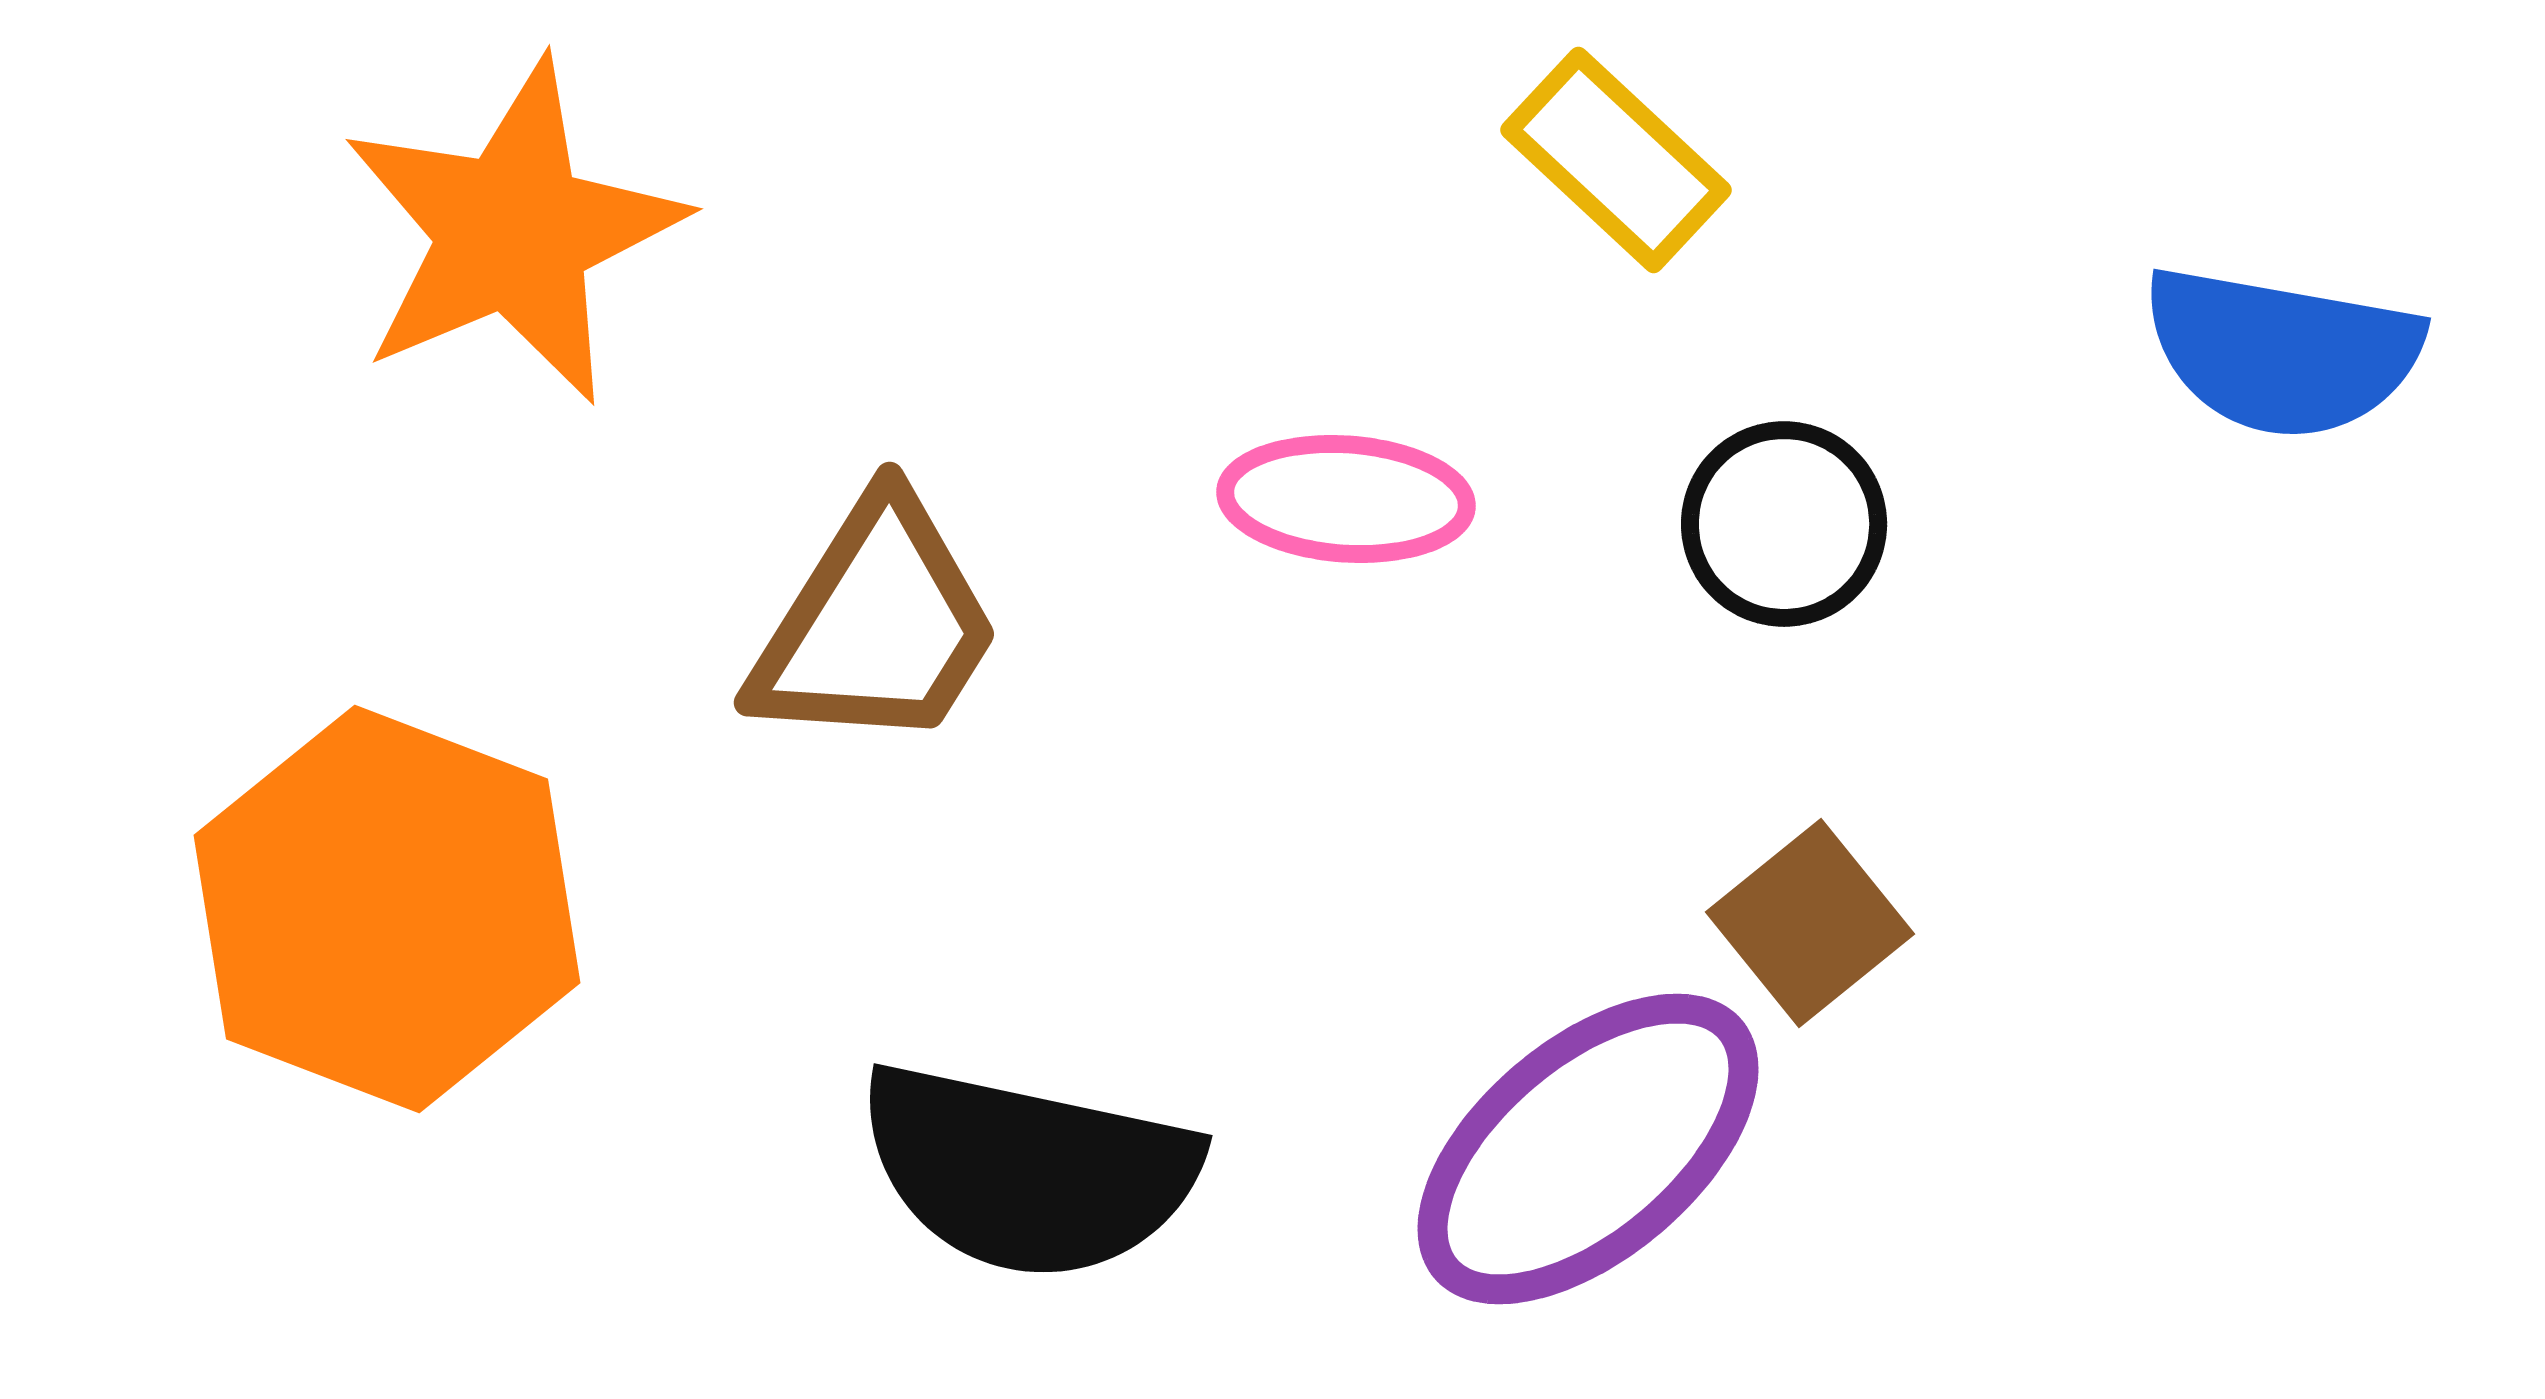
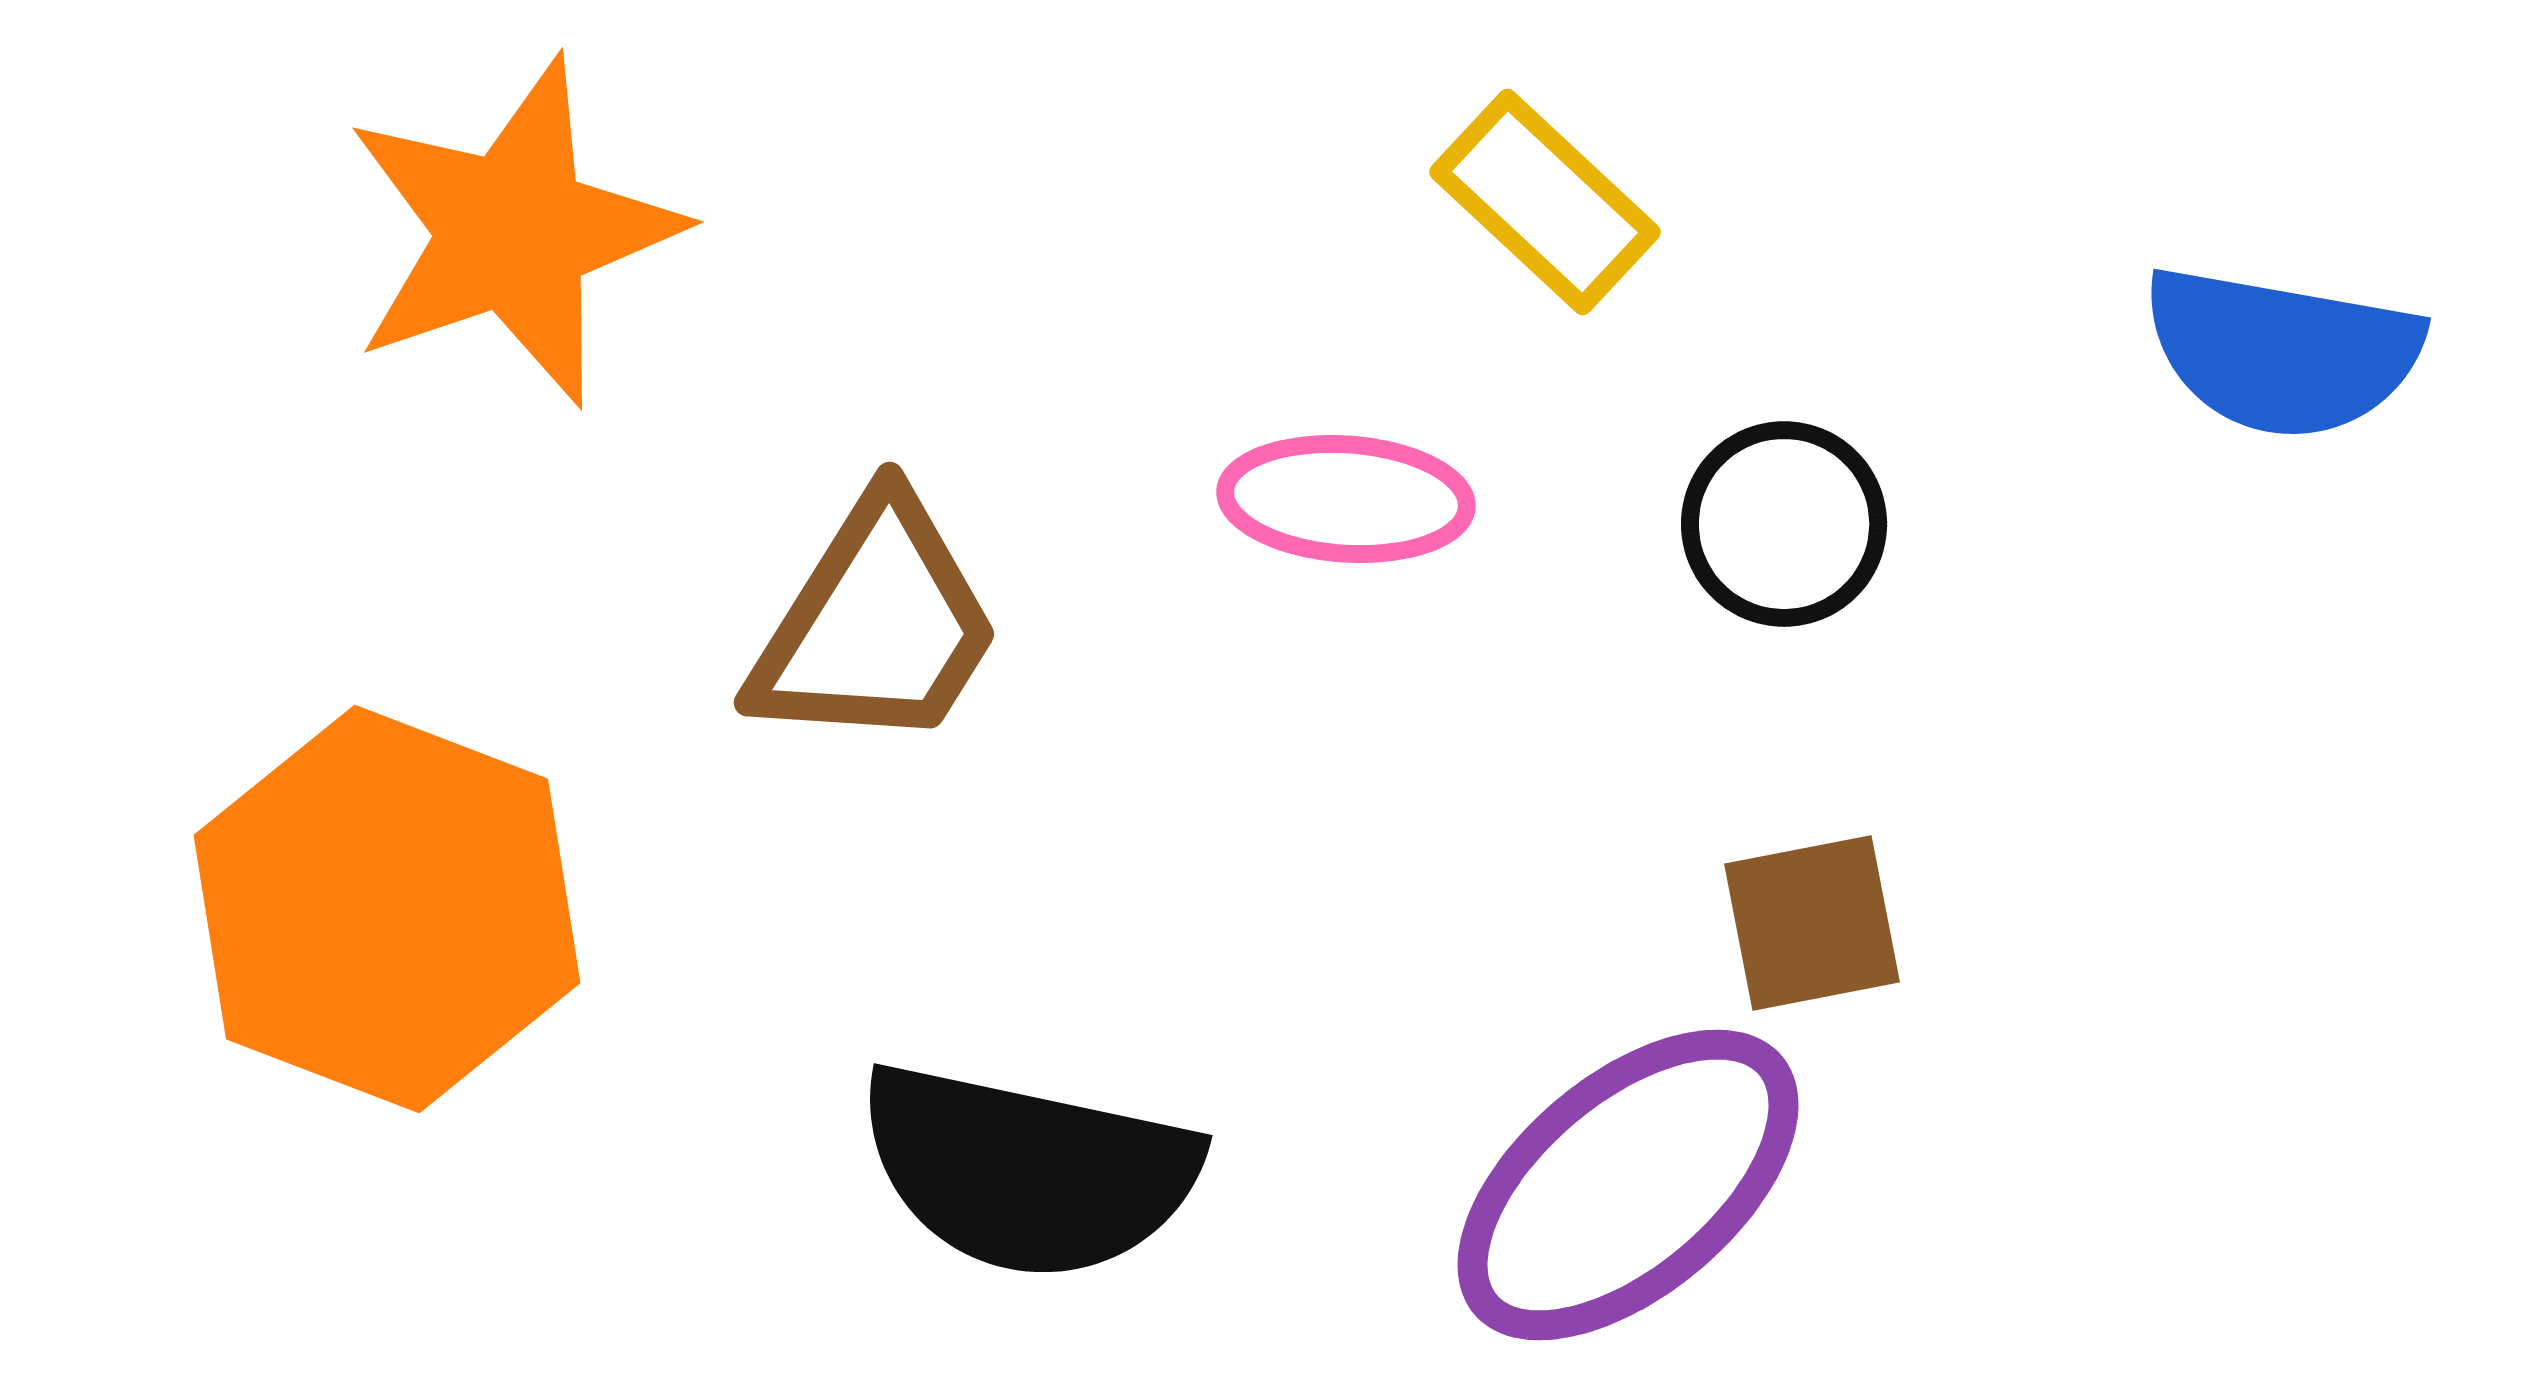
yellow rectangle: moved 71 px left, 42 px down
orange star: rotated 4 degrees clockwise
brown square: moved 2 px right; rotated 28 degrees clockwise
purple ellipse: moved 40 px right, 36 px down
